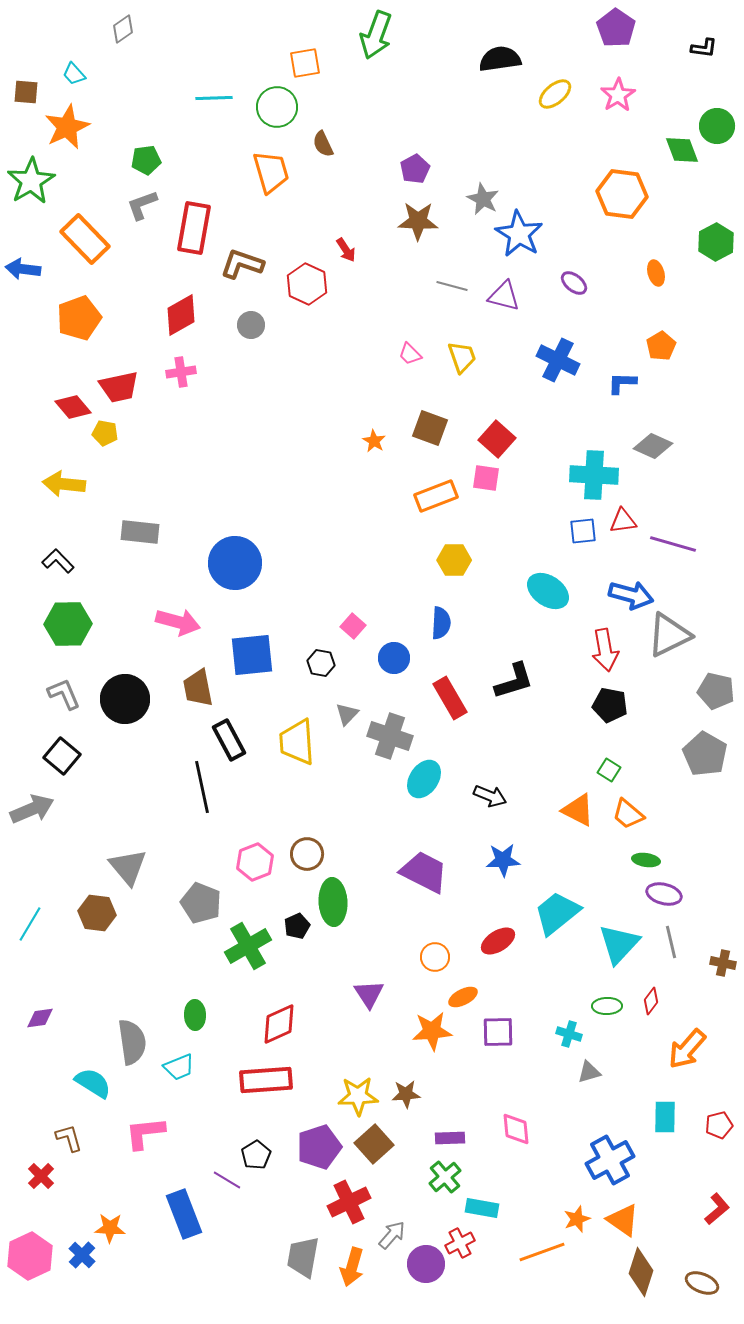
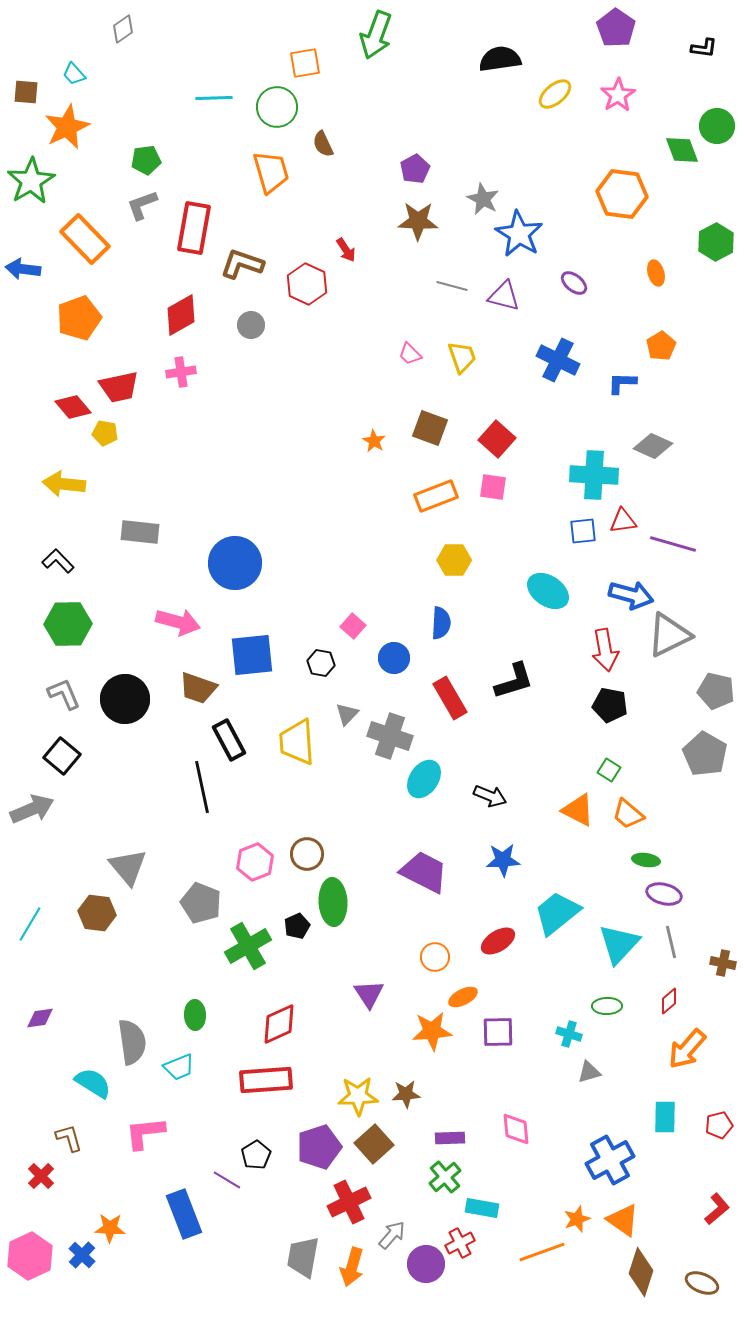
pink square at (486, 478): moved 7 px right, 9 px down
brown trapezoid at (198, 688): rotated 60 degrees counterclockwise
red diamond at (651, 1001): moved 18 px right; rotated 12 degrees clockwise
